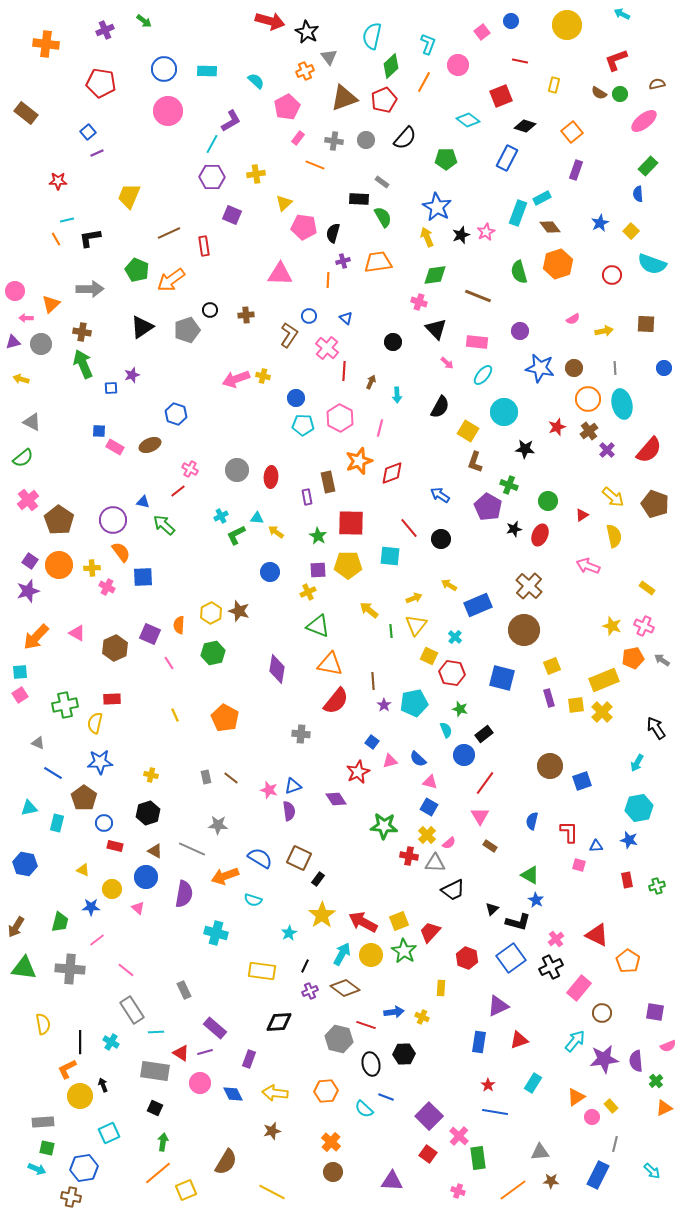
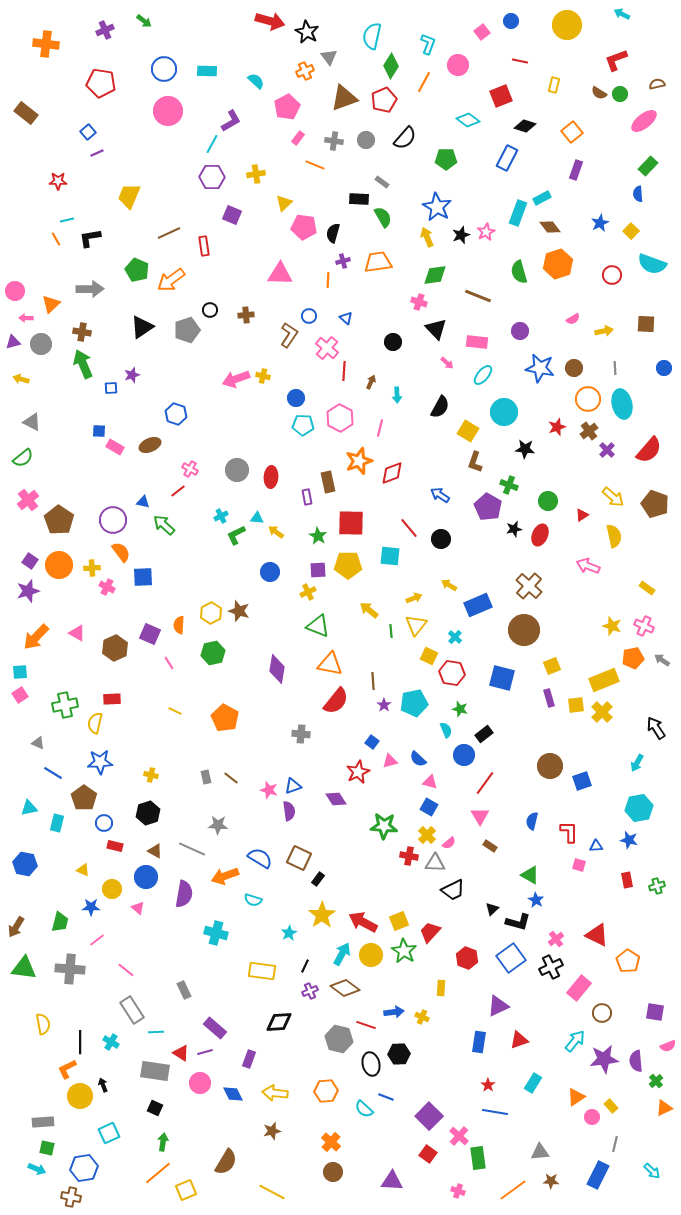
green diamond at (391, 66): rotated 15 degrees counterclockwise
yellow line at (175, 715): moved 4 px up; rotated 40 degrees counterclockwise
black hexagon at (404, 1054): moved 5 px left
